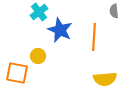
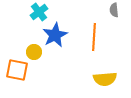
gray semicircle: moved 1 px up
blue star: moved 5 px left, 5 px down; rotated 20 degrees clockwise
yellow circle: moved 4 px left, 4 px up
orange square: moved 3 px up
